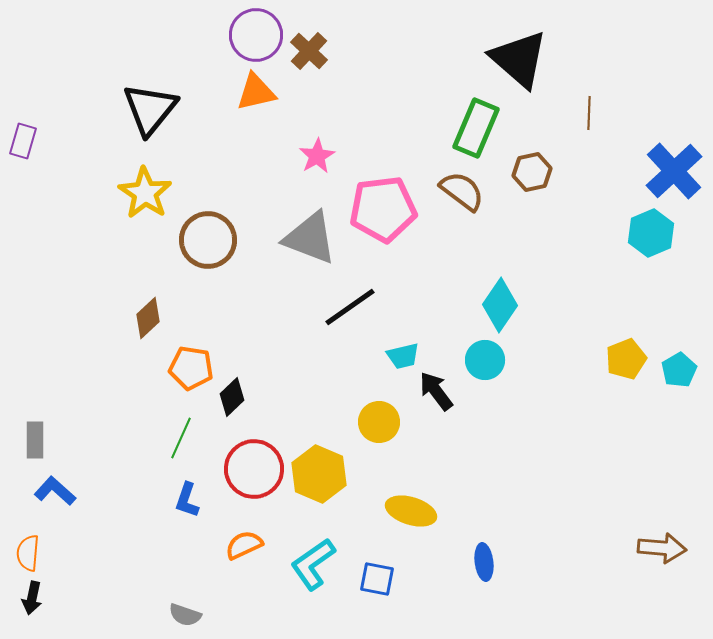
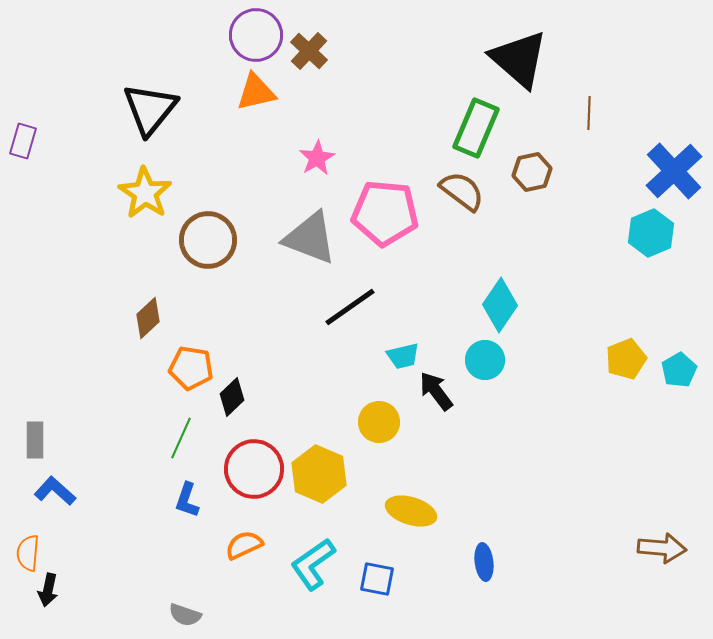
pink star at (317, 156): moved 2 px down
pink pentagon at (383, 209): moved 2 px right, 4 px down; rotated 12 degrees clockwise
black arrow at (32, 598): moved 16 px right, 8 px up
